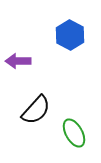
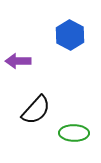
green ellipse: rotated 60 degrees counterclockwise
